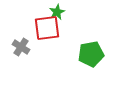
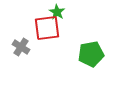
green star: rotated 14 degrees counterclockwise
